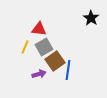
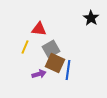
gray square: moved 7 px right, 2 px down
brown square: moved 2 px down; rotated 30 degrees counterclockwise
